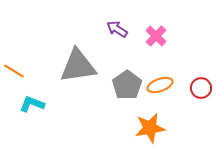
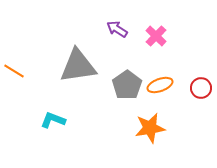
cyan L-shape: moved 21 px right, 16 px down
